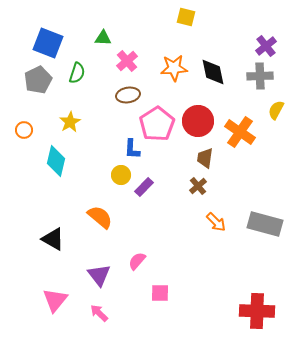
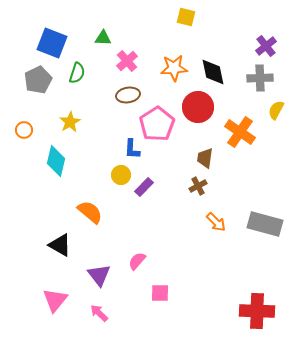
blue square: moved 4 px right
gray cross: moved 2 px down
red circle: moved 14 px up
brown cross: rotated 12 degrees clockwise
orange semicircle: moved 10 px left, 5 px up
black triangle: moved 7 px right, 6 px down
